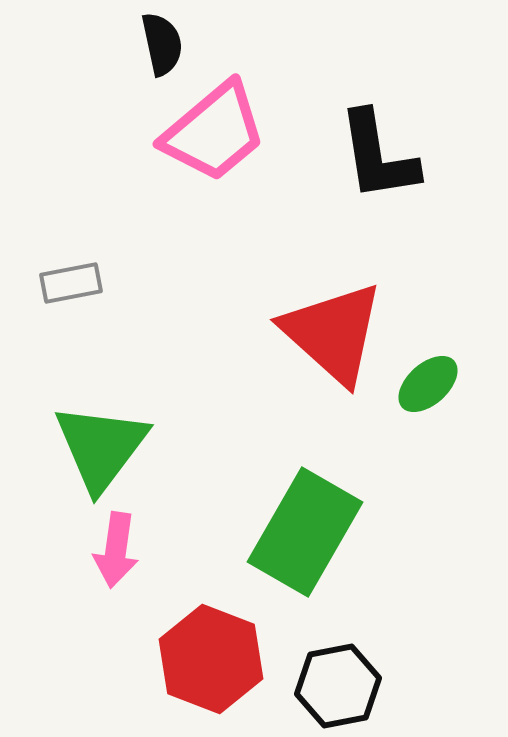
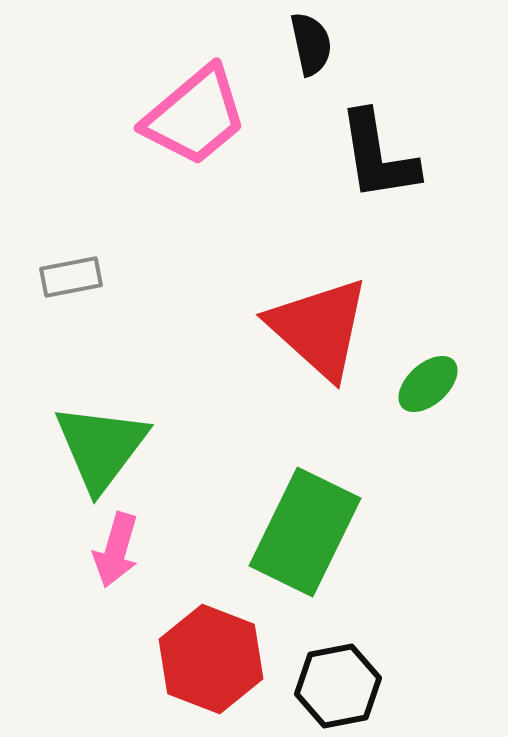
black semicircle: moved 149 px right
pink trapezoid: moved 19 px left, 16 px up
gray rectangle: moved 6 px up
red triangle: moved 14 px left, 5 px up
green rectangle: rotated 4 degrees counterclockwise
pink arrow: rotated 8 degrees clockwise
